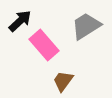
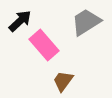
gray trapezoid: moved 4 px up
